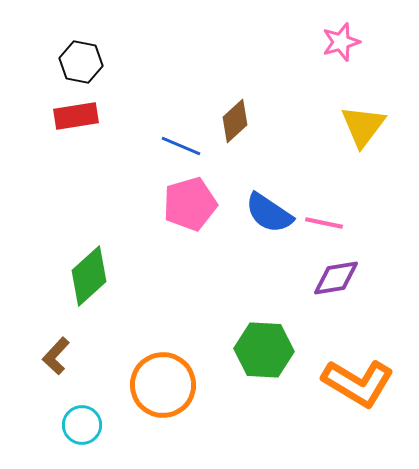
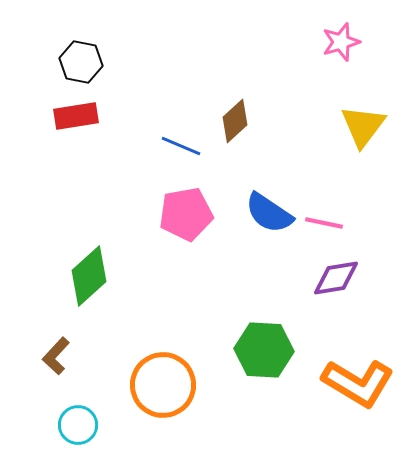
pink pentagon: moved 4 px left, 10 px down; rotated 6 degrees clockwise
cyan circle: moved 4 px left
